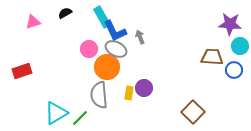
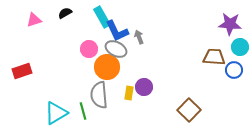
pink triangle: moved 1 px right, 2 px up
blue L-shape: moved 2 px right
gray arrow: moved 1 px left
cyan circle: moved 1 px down
brown trapezoid: moved 2 px right
purple circle: moved 1 px up
brown square: moved 4 px left, 2 px up
green line: moved 3 px right, 7 px up; rotated 60 degrees counterclockwise
